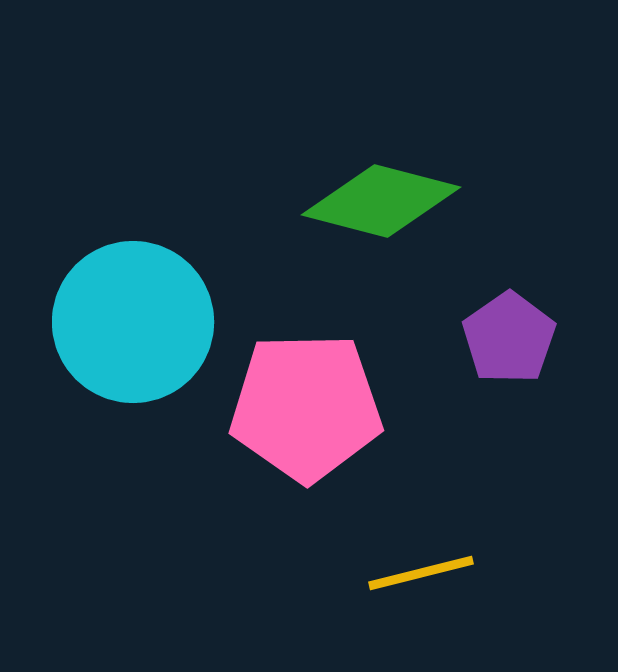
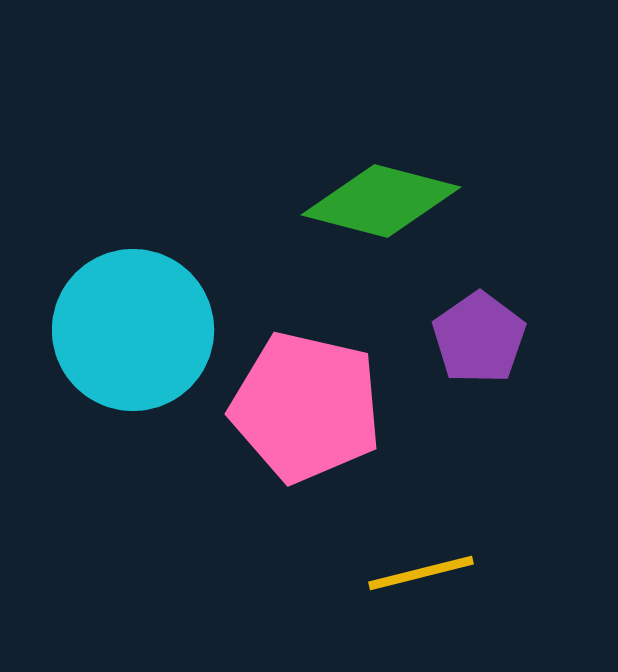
cyan circle: moved 8 px down
purple pentagon: moved 30 px left
pink pentagon: rotated 14 degrees clockwise
